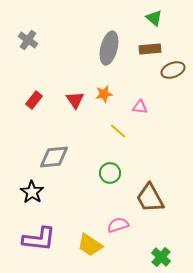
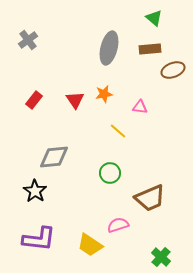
gray cross: rotated 18 degrees clockwise
black star: moved 3 px right, 1 px up
brown trapezoid: rotated 84 degrees counterclockwise
